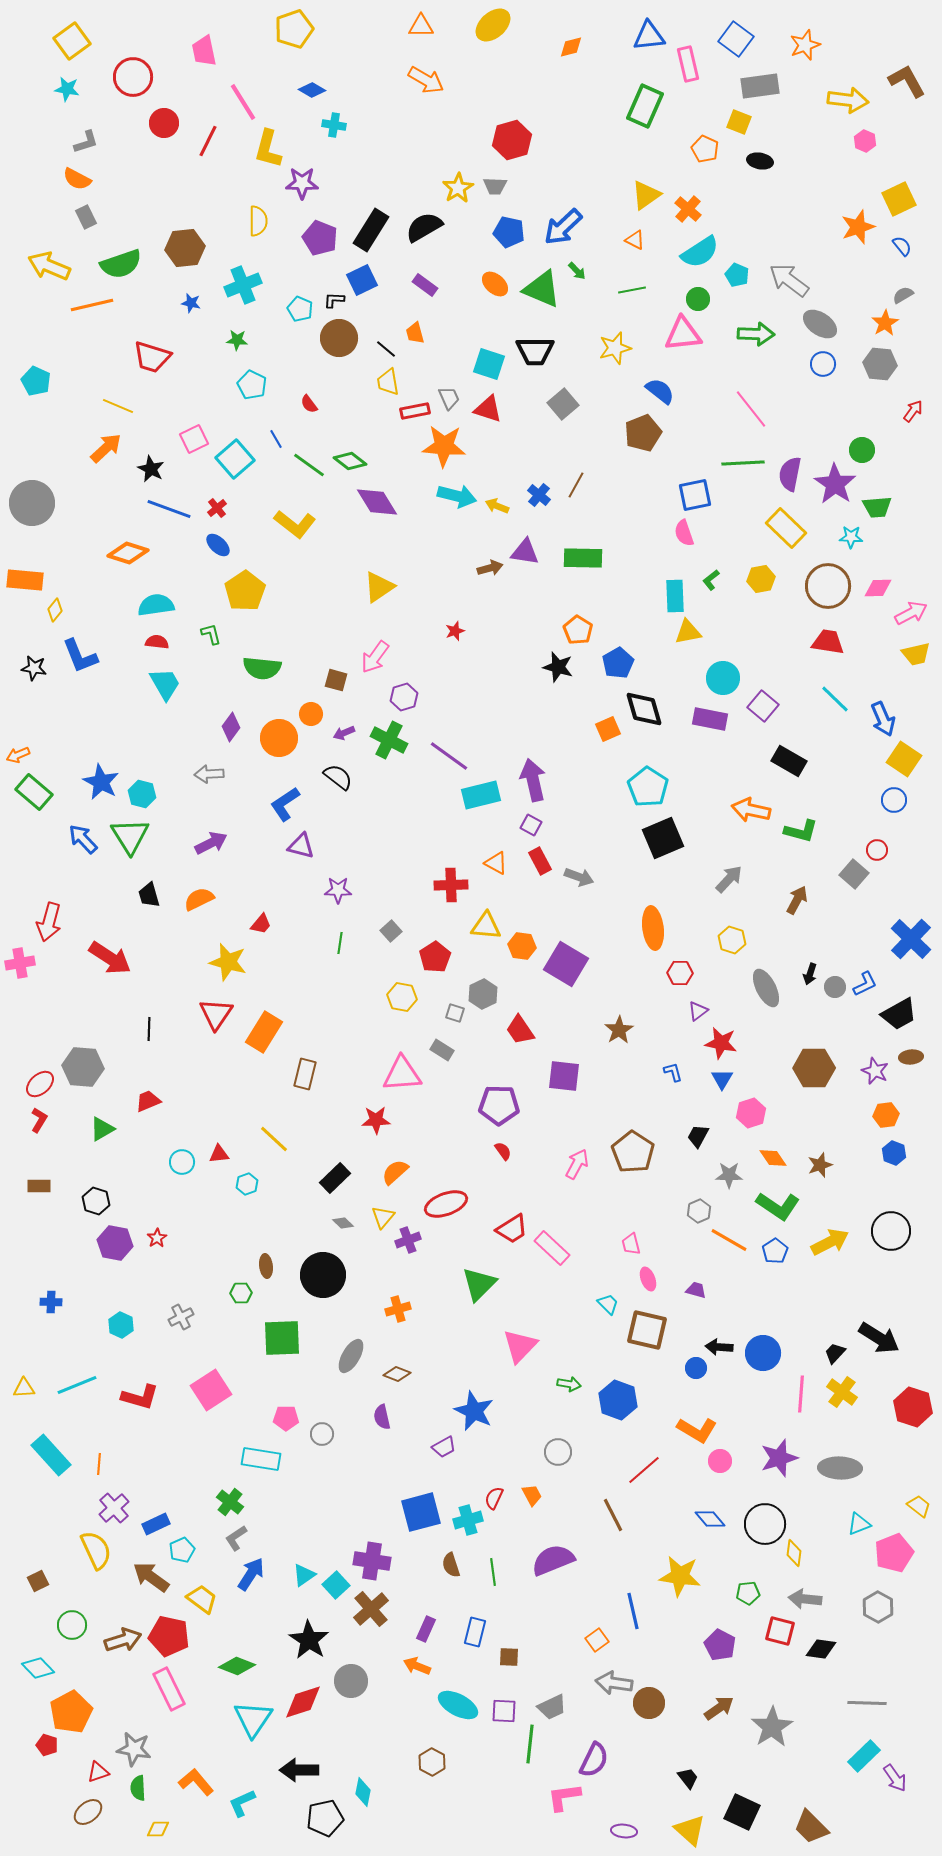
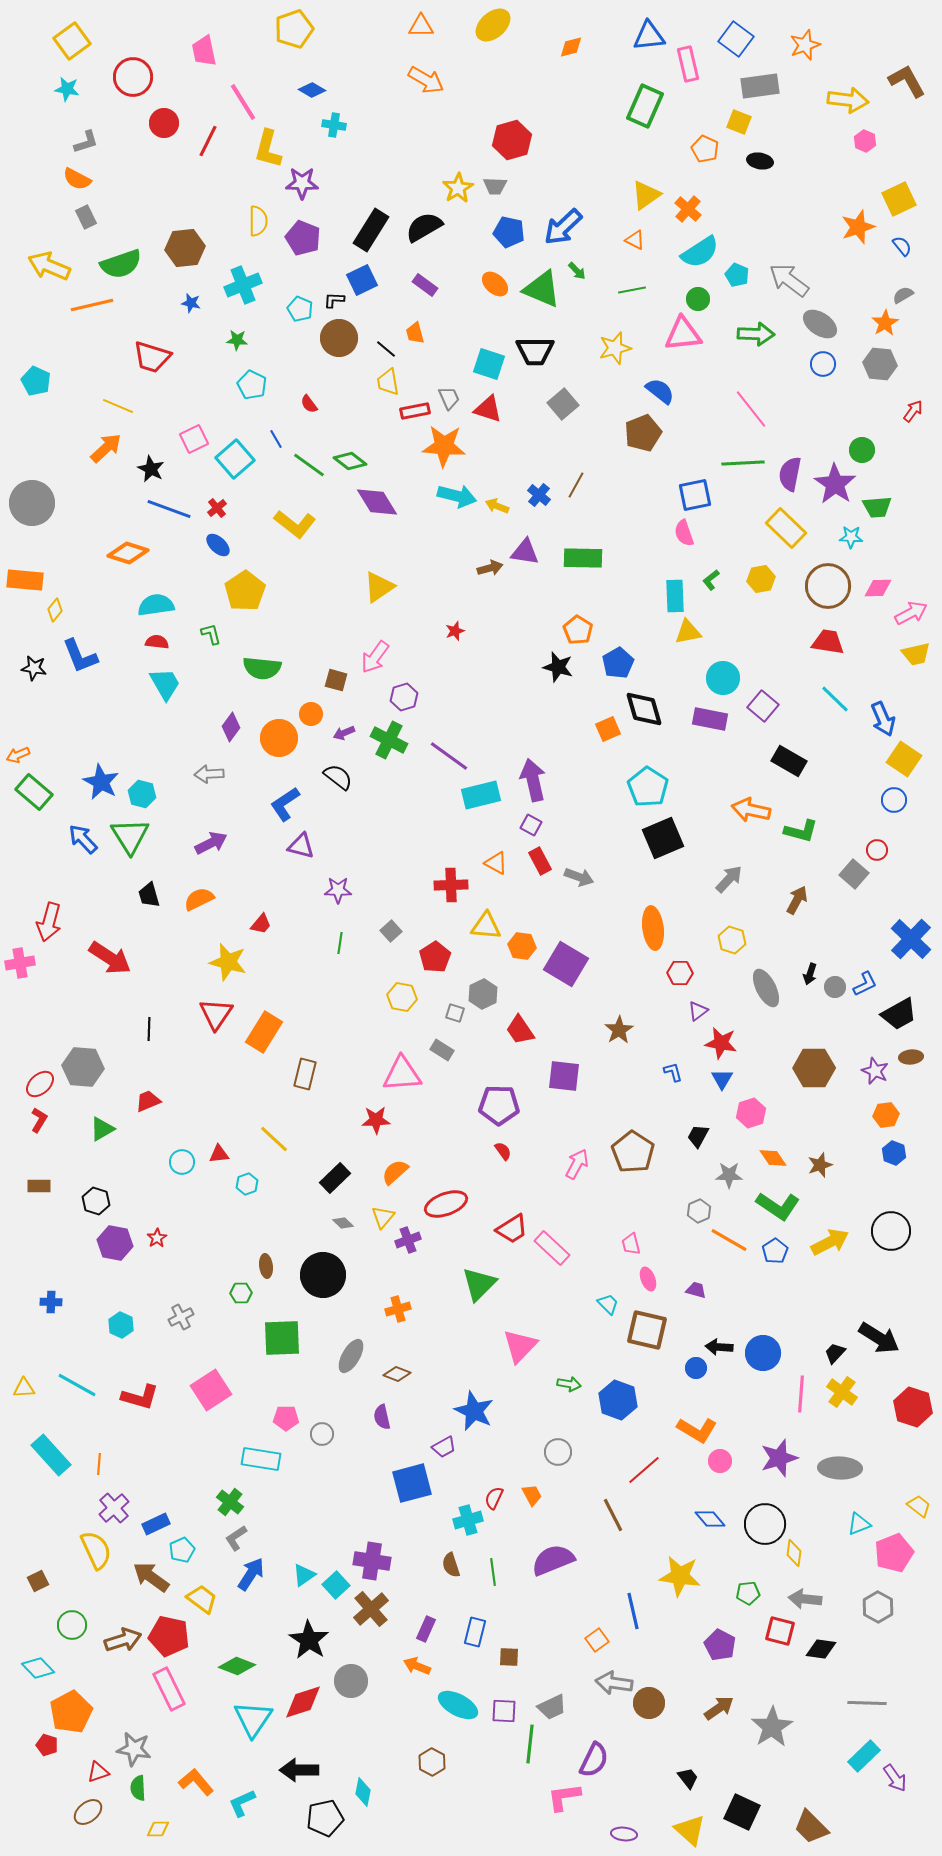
purple pentagon at (320, 238): moved 17 px left
cyan line at (77, 1385): rotated 51 degrees clockwise
blue square at (421, 1512): moved 9 px left, 29 px up
purple ellipse at (624, 1831): moved 3 px down
